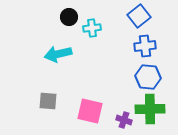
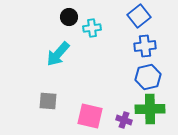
cyan arrow: rotated 36 degrees counterclockwise
blue hexagon: rotated 20 degrees counterclockwise
pink square: moved 5 px down
